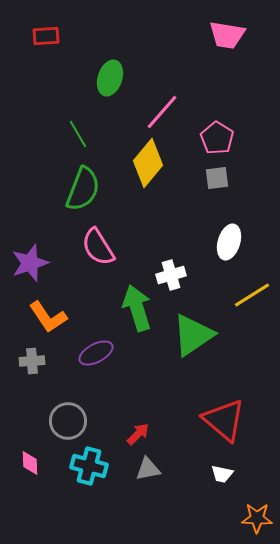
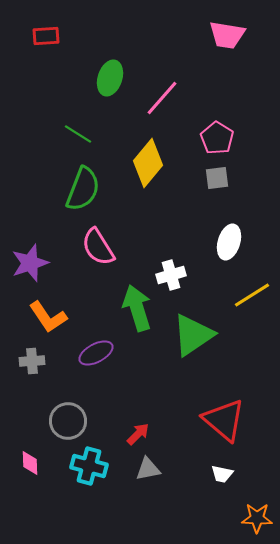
pink line: moved 14 px up
green line: rotated 28 degrees counterclockwise
